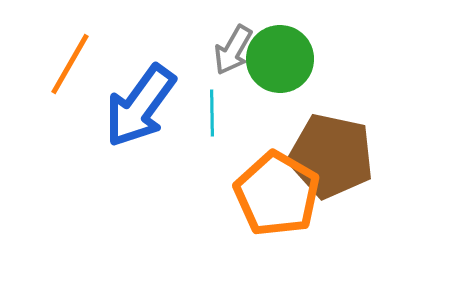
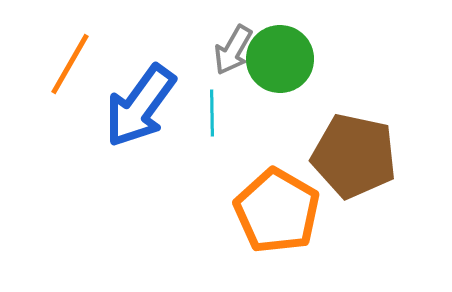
brown pentagon: moved 23 px right
orange pentagon: moved 17 px down
